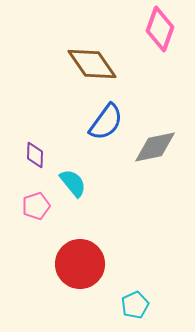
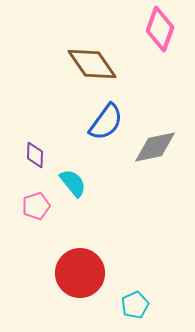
red circle: moved 9 px down
